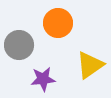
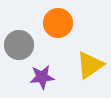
purple star: moved 1 px left, 2 px up
